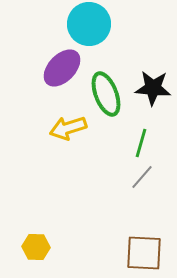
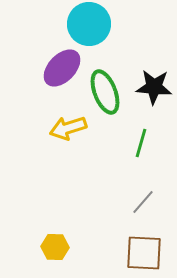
black star: moved 1 px right, 1 px up
green ellipse: moved 1 px left, 2 px up
gray line: moved 1 px right, 25 px down
yellow hexagon: moved 19 px right
